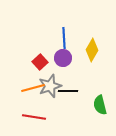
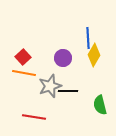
blue line: moved 24 px right
yellow diamond: moved 2 px right, 5 px down
red square: moved 17 px left, 5 px up
orange line: moved 9 px left, 15 px up; rotated 25 degrees clockwise
